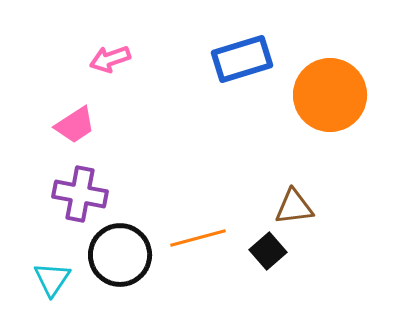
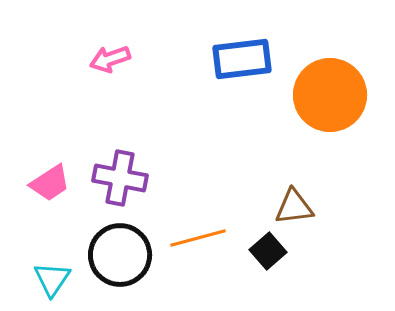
blue rectangle: rotated 10 degrees clockwise
pink trapezoid: moved 25 px left, 58 px down
purple cross: moved 40 px right, 16 px up
